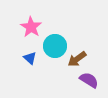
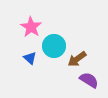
cyan circle: moved 1 px left
